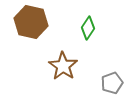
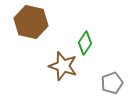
green diamond: moved 3 px left, 15 px down
brown star: rotated 16 degrees counterclockwise
